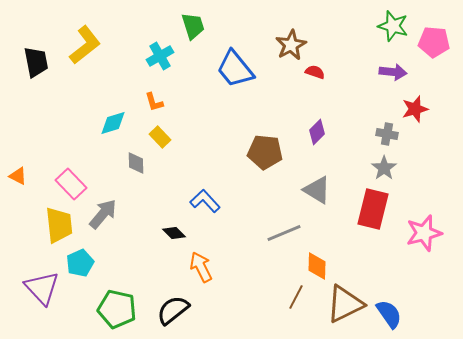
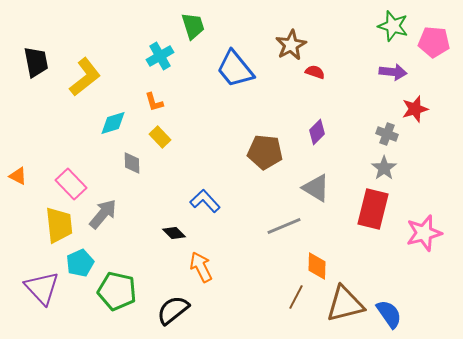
yellow L-shape: moved 32 px down
gray cross: rotated 10 degrees clockwise
gray diamond: moved 4 px left
gray triangle: moved 1 px left, 2 px up
gray line: moved 7 px up
brown triangle: rotated 12 degrees clockwise
green pentagon: moved 18 px up
